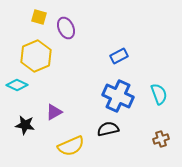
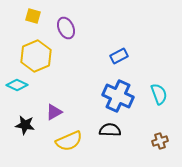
yellow square: moved 6 px left, 1 px up
black semicircle: moved 2 px right, 1 px down; rotated 15 degrees clockwise
brown cross: moved 1 px left, 2 px down
yellow semicircle: moved 2 px left, 5 px up
